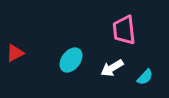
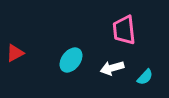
white arrow: rotated 15 degrees clockwise
